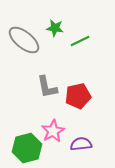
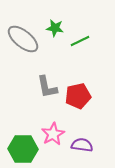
gray ellipse: moved 1 px left, 1 px up
pink star: moved 3 px down
purple semicircle: moved 1 px right, 1 px down; rotated 15 degrees clockwise
green hexagon: moved 4 px left, 1 px down; rotated 16 degrees clockwise
